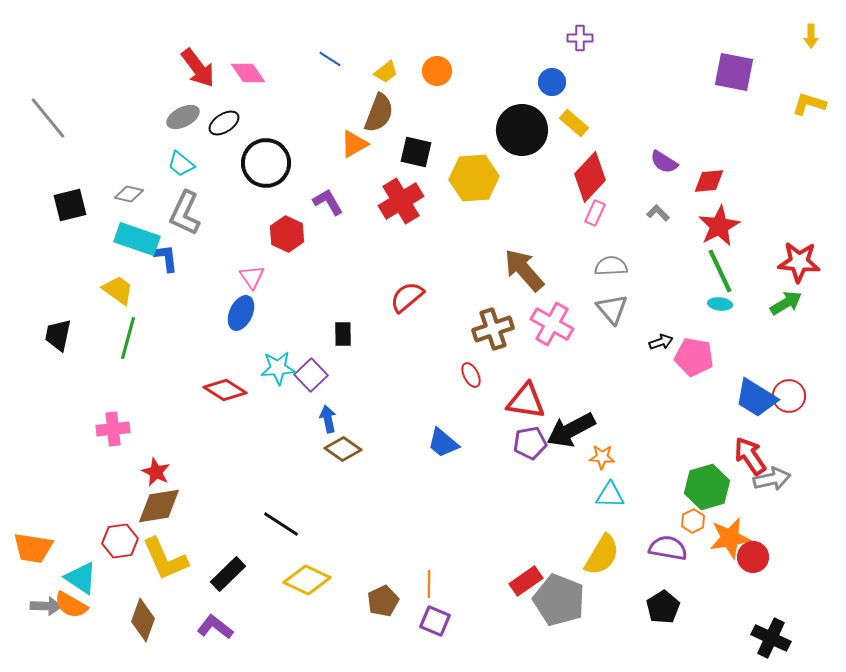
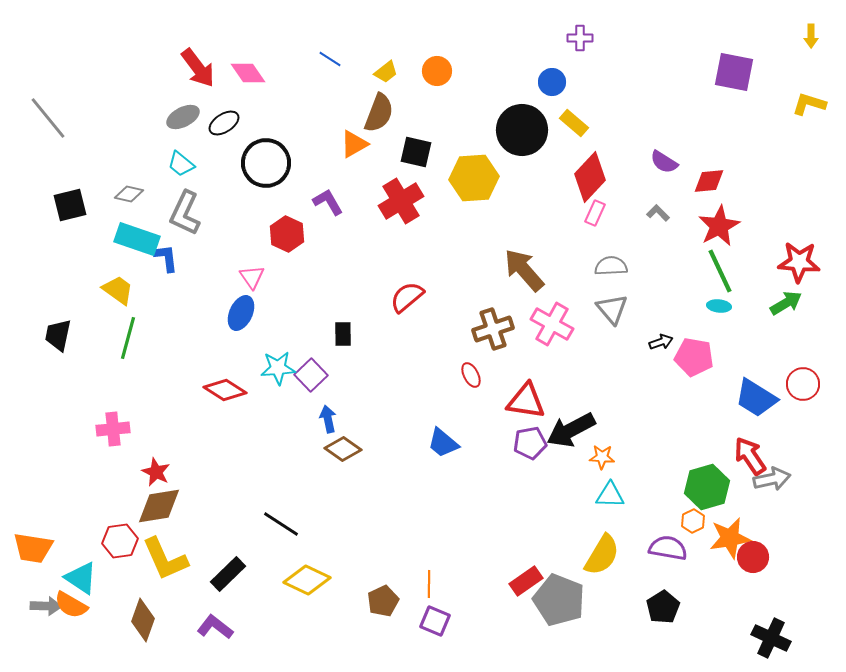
cyan ellipse at (720, 304): moved 1 px left, 2 px down
red circle at (789, 396): moved 14 px right, 12 px up
